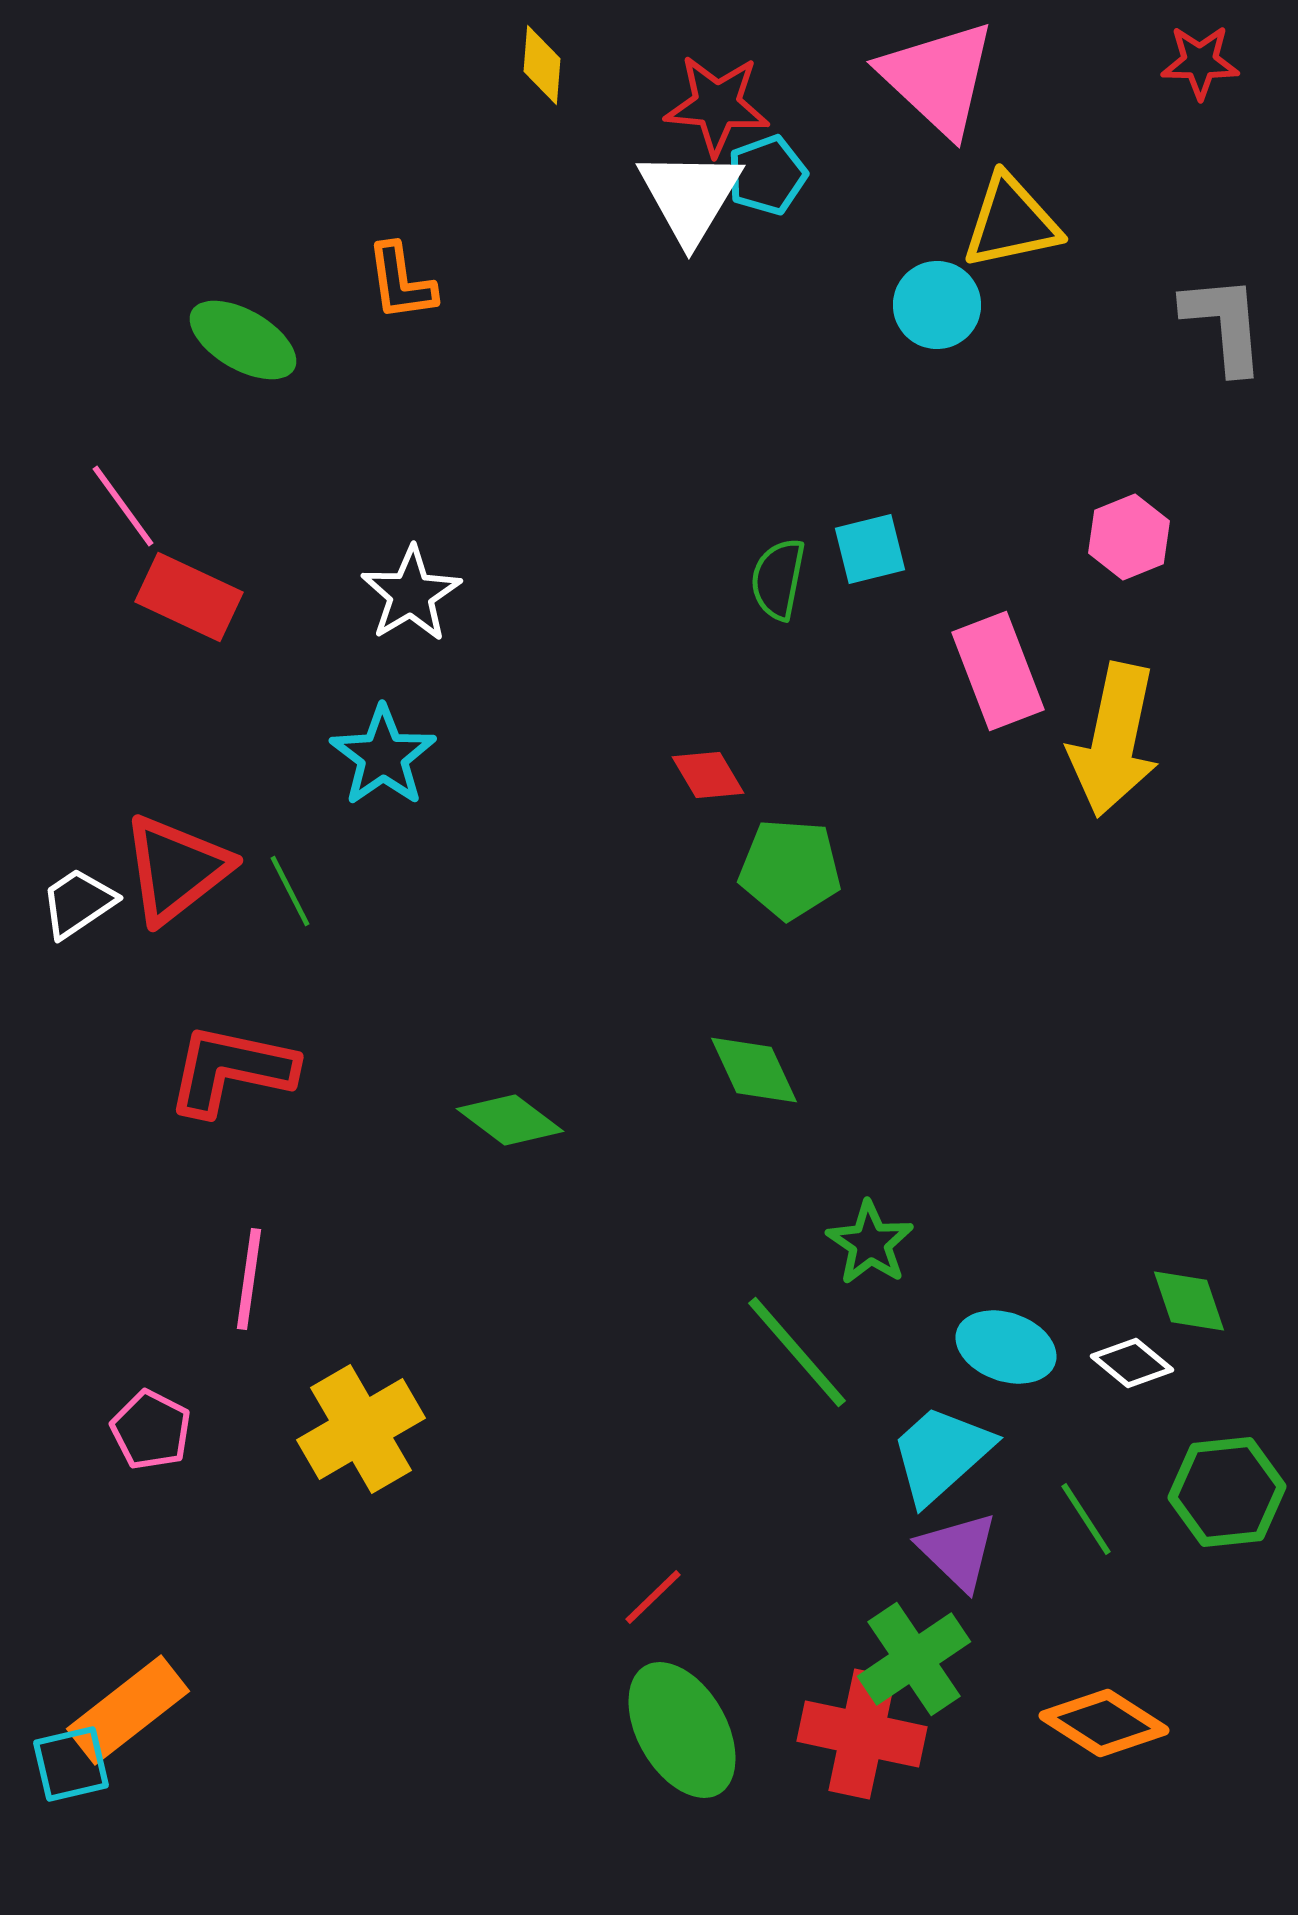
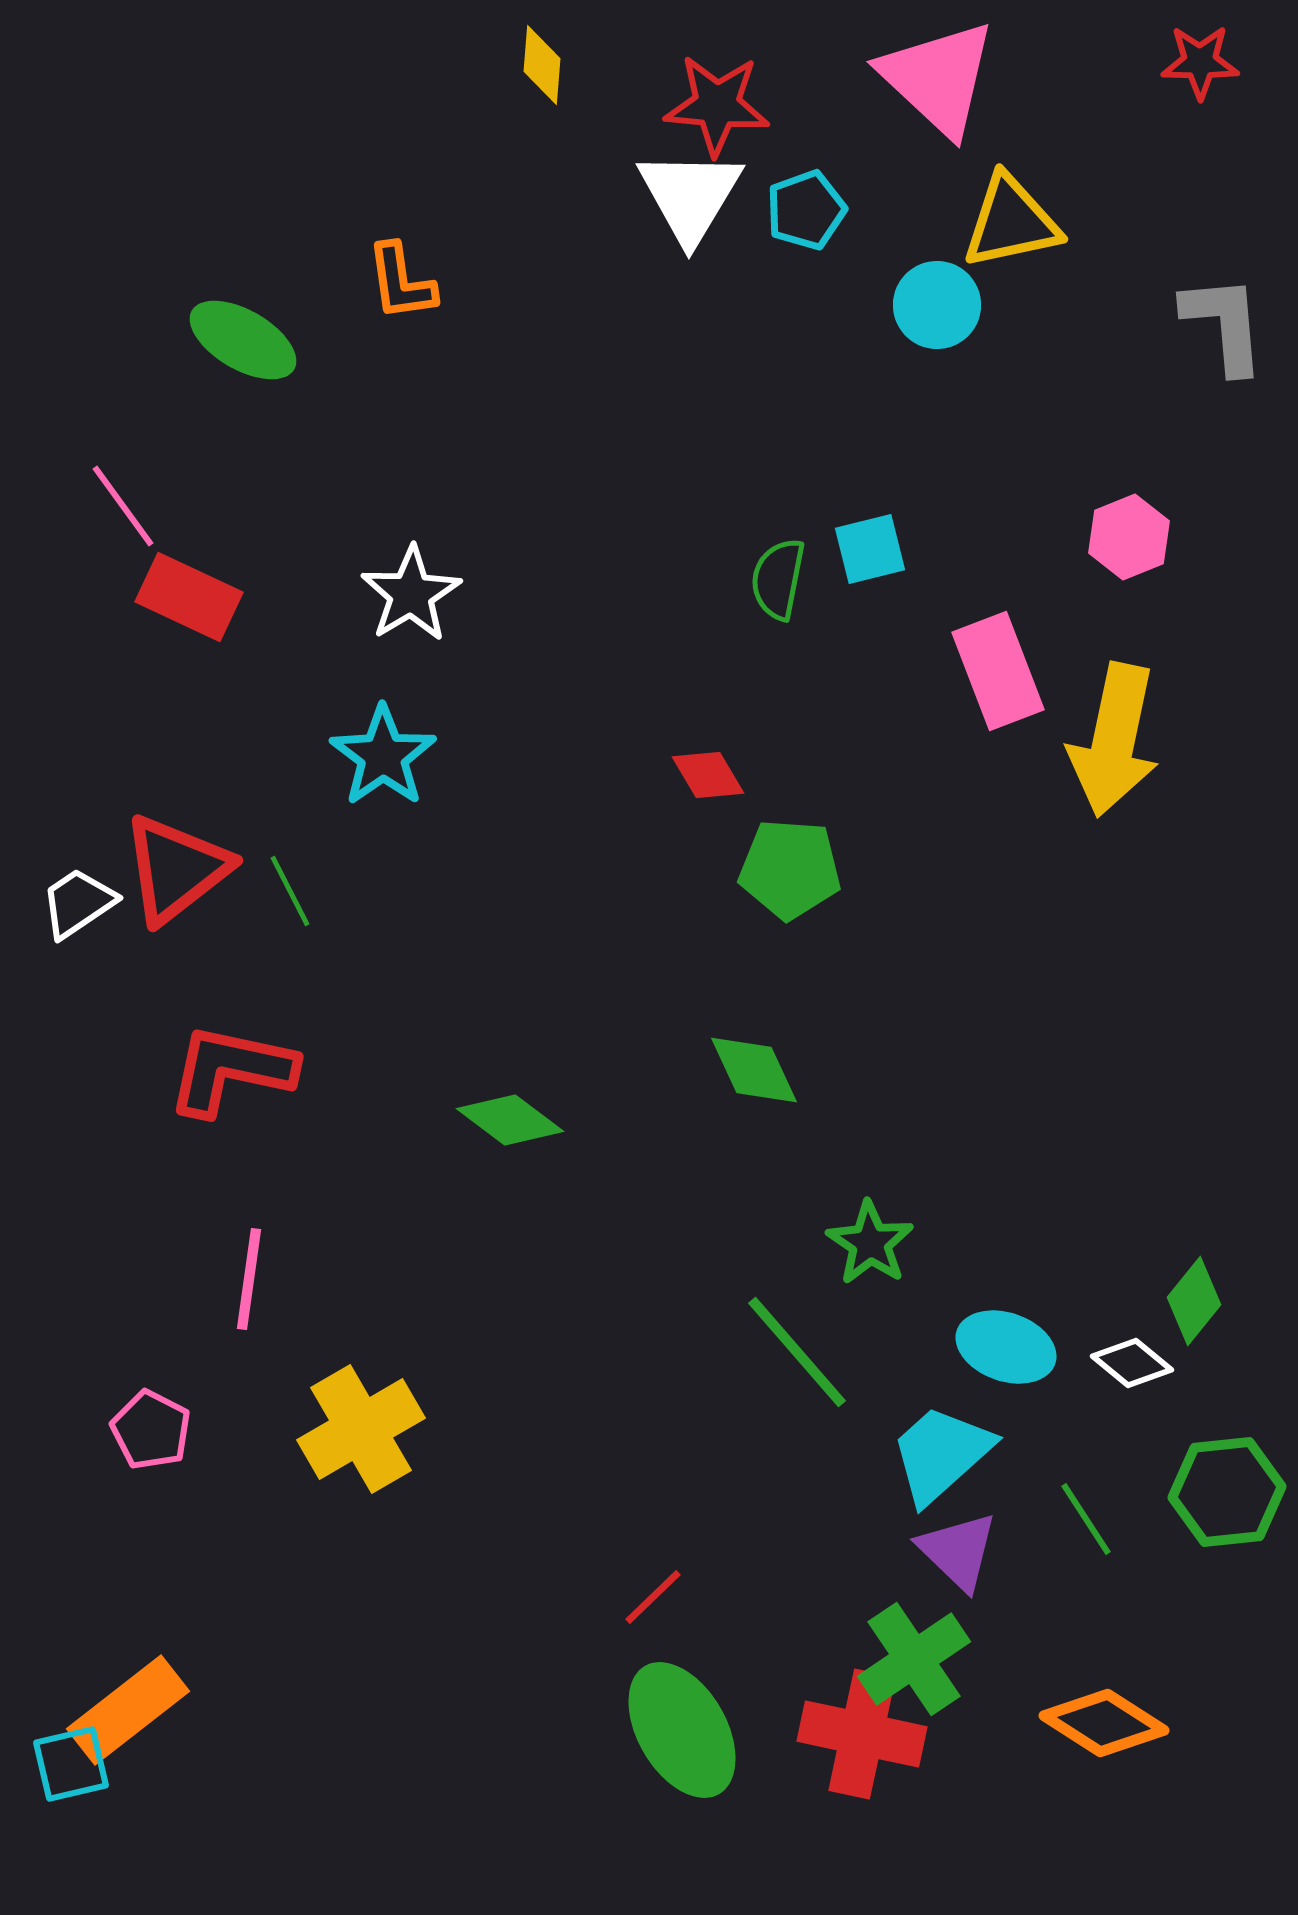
cyan pentagon at (767, 175): moved 39 px right, 35 px down
green diamond at (1189, 1301): moved 5 px right; rotated 58 degrees clockwise
